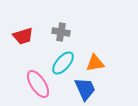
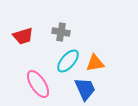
cyan ellipse: moved 5 px right, 2 px up
